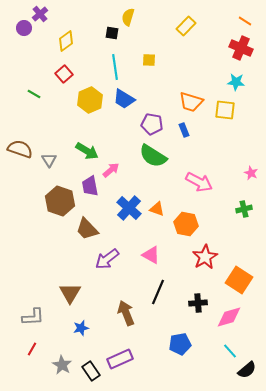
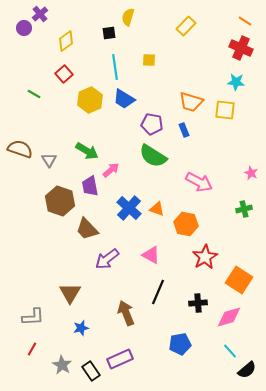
black square at (112, 33): moved 3 px left; rotated 16 degrees counterclockwise
